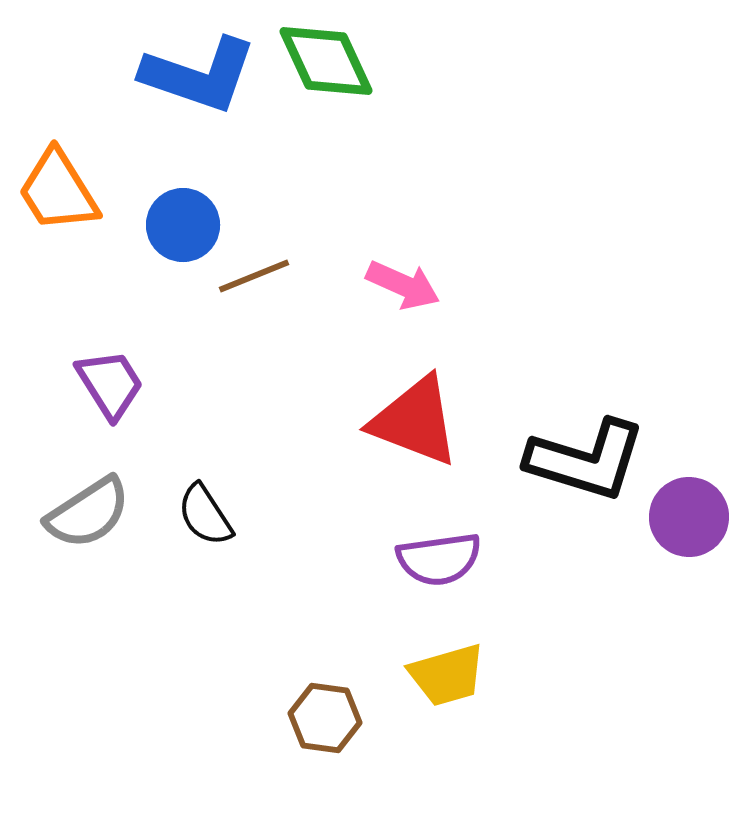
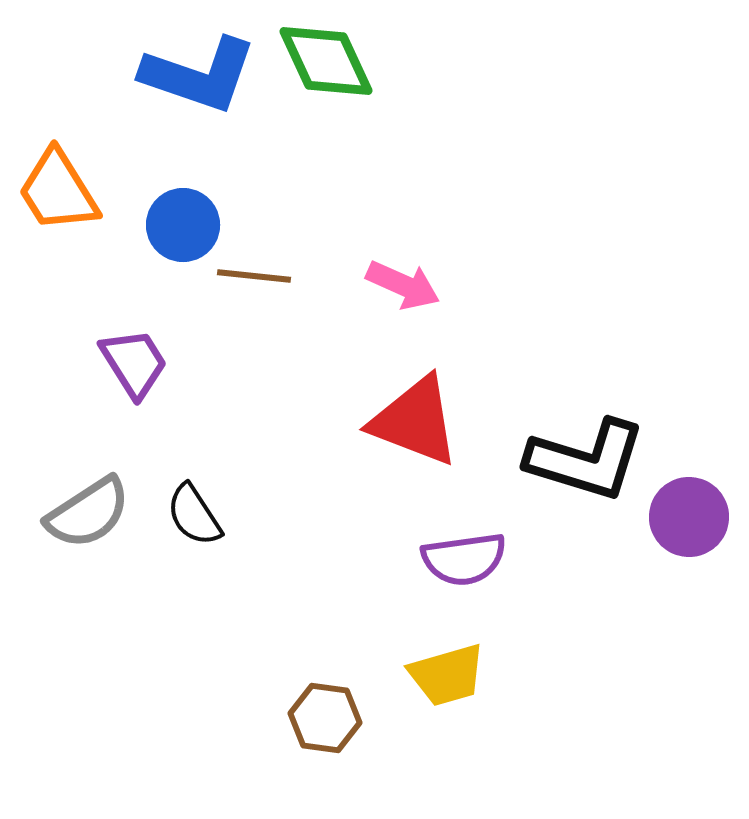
brown line: rotated 28 degrees clockwise
purple trapezoid: moved 24 px right, 21 px up
black semicircle: moved 11 px left
purple semicircle: moved 25 px right
